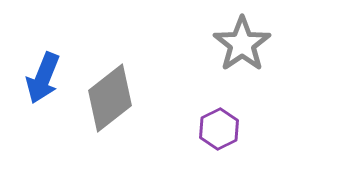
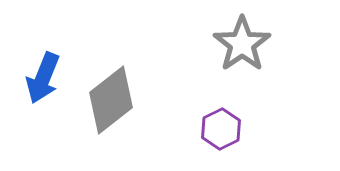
gray diamond: moved 1 px right, 2 px down
purple hexagon: moved 2 px right
